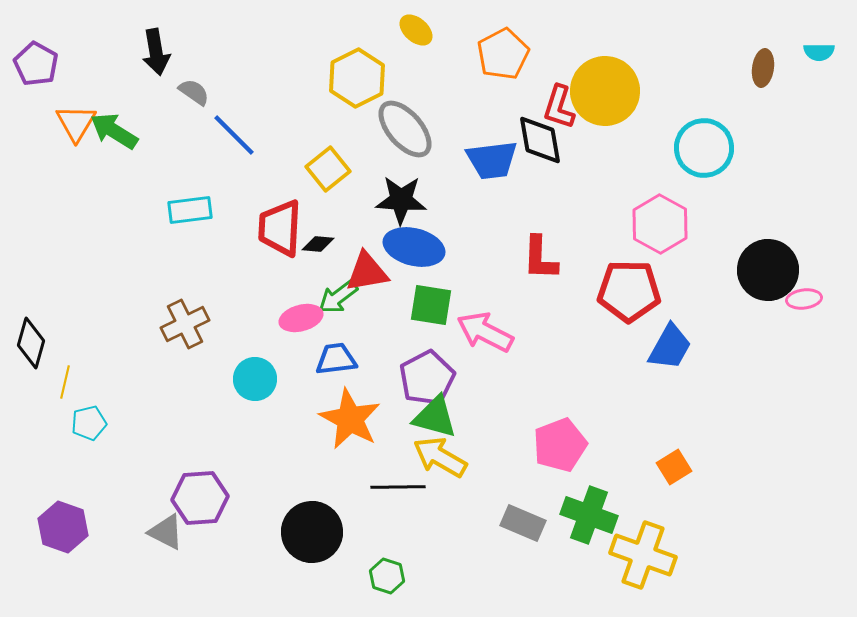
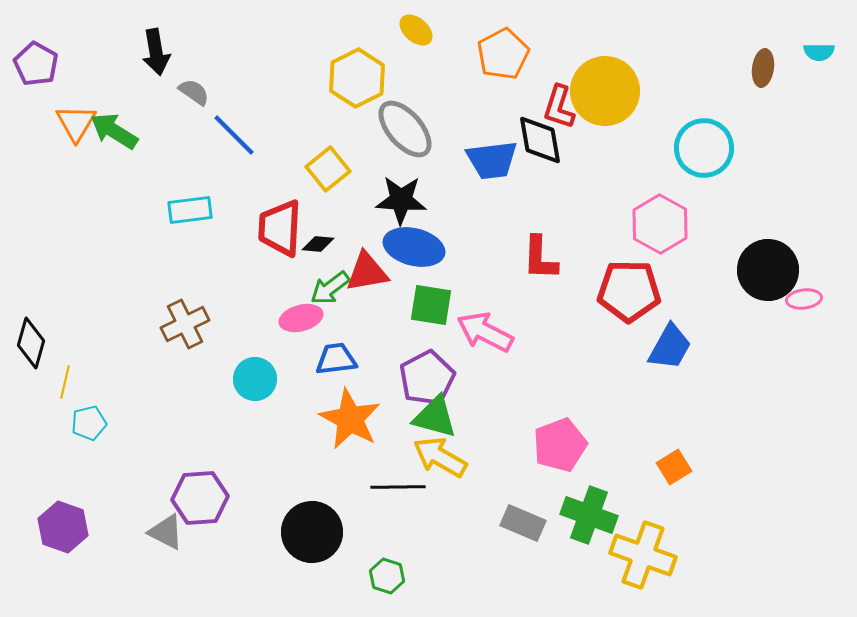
green arrow at (338, 297): moved 8 px left, 9 px up
